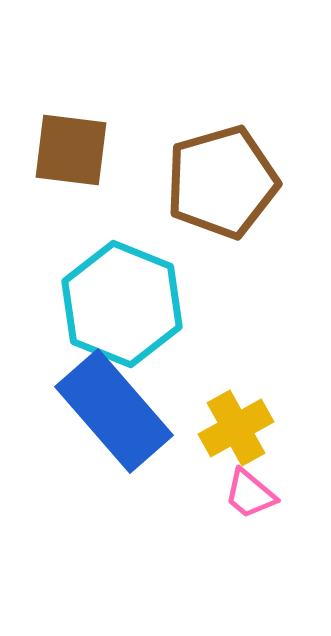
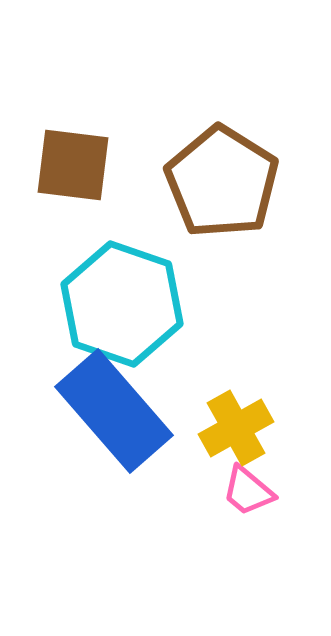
brown square: moved 2 px right, 15 px down
brown pentagon: rotated 24 degrees counterclockwise
cyan hexagon: rotated 3 degrees counterclockwise
pink trapezoid: moved 2 px left, 3 px up
